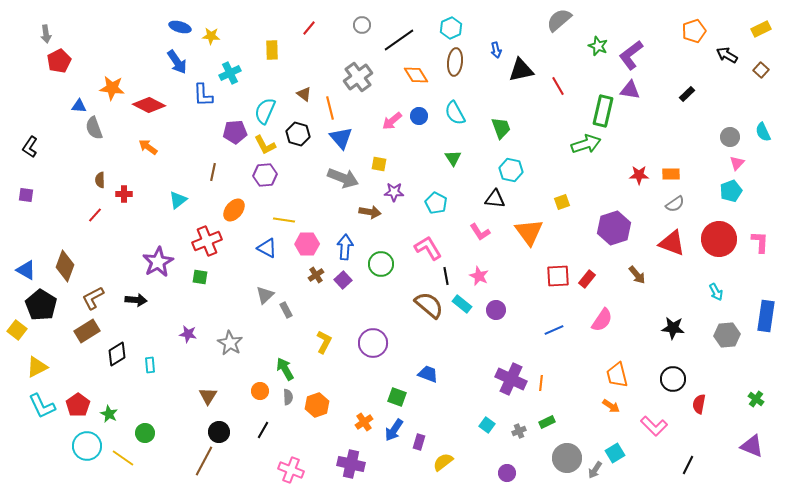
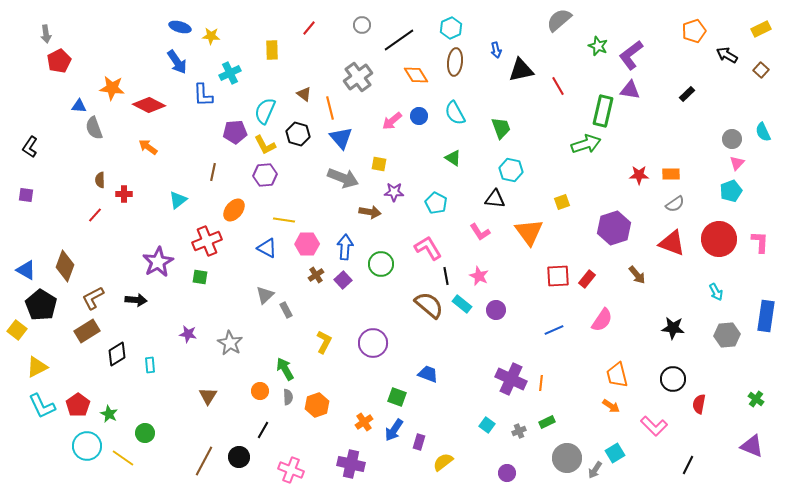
gray circle at (730, 137): moved 2 px right, 2 px down
green triangle at (453, 158): rotated 24 degrees counterclockwise
black circle at (219, 432): moved 20 px right, 25 px down
